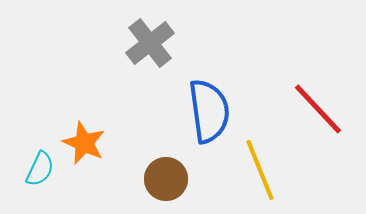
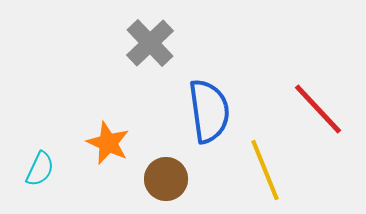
gray cross: rotated 6 degrees counterclockwise
orange star: moved 24 px right
yellow line: moved 5 px right
